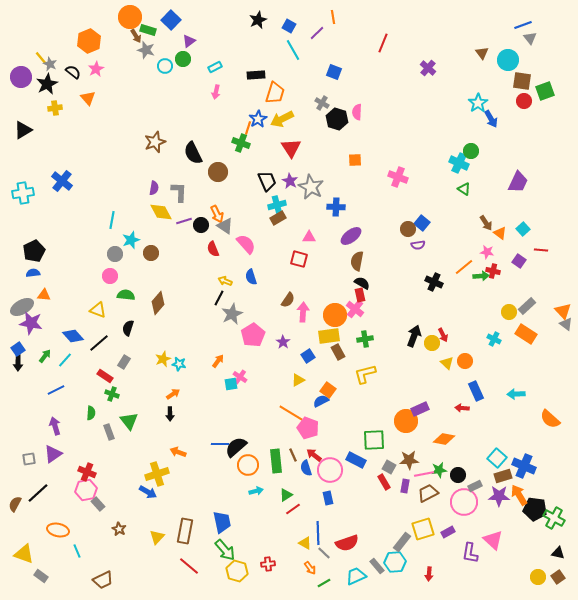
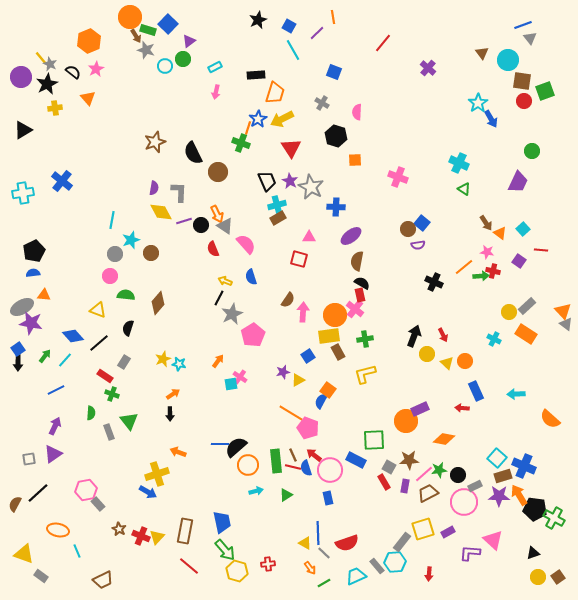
blue square at (171, 20): moved 3 px left, 4 px down
red line at (383, 43): rotated 18 degrees clockwise
black hexagon at (337, 119): moved 1 px left, 17 px down
green circle at (471, 151): moved 61 px right
purple star at (283, 342): moved 30 px down; rotated 24 degrees clockwise
yellow circle at (432, 343): moved 5 px left, 11 px down
blue semicircle at (321, 401): rotated 35 degrees counterclockwise
purple arrow at (55, 426): rotated 42 degrees clockwise
red cross at (87, 472): moved 54 px right, 64 px down
pink line at (424, 474): rotated 30 degrees counterclockwise
red line at (293, 509): moved 42 px up; rotated 49 degrees clockwise
purple L-shape at (470, 553): rotated 85 degrees clockwise
black triangle at (558, 553): moved 25 px left; rotated 32 degrees counterclockwise
